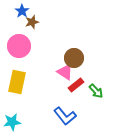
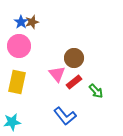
blue star: moved 1 px left, 11 px down
pink triangle: moved 8 px left, 2 px down; rotated 18 degrees clockwise
red rectangle: moved 2 px left, 3 px up
